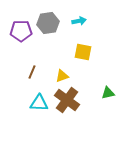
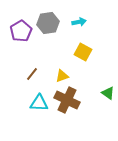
cyan arrow: moved 1 px down
purple pentagon: rotated 30 degrees counterclockwise
yellow square: rotated 18 degrees clockwise
brown line: moved 2 px down; rotated 16 degrees clockwise
green triangle: rotated 48 degrees clockwise
brown cross: rotated 10 degrees counterclockwise
